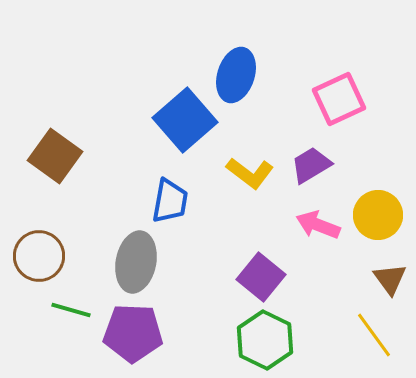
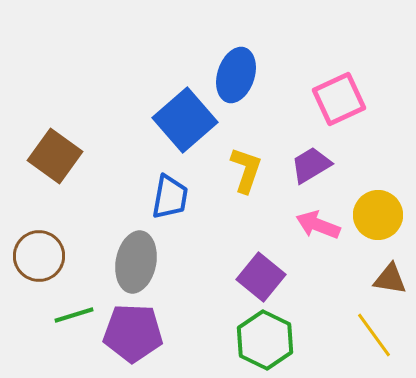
yellow L-shape: moved 4 px left, 3 px up; rotated 108 degrees counterclockwise
blue trapezoid: moved 4 px up
brown triangle: rotated 45 degrees counterclockwise
green line: moved 3 px right, 5 px down; rotated 33 degrees counterclockwise
